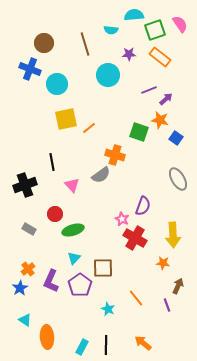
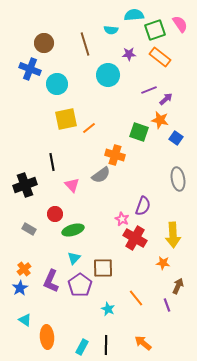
gray ellipse at (178, 179): rotated 20 degrees clockwise
orange cross at (28, 269): moved 4 px left
